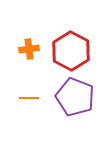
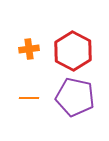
red hexagon: moved 2 px right
purple pentagon: rotated 9 degrees counterclockwise
